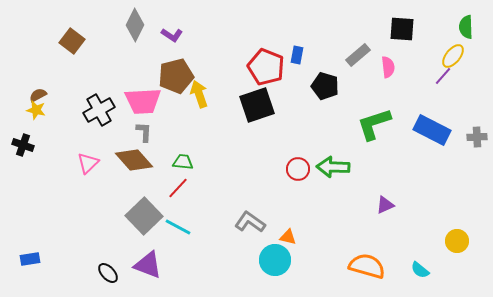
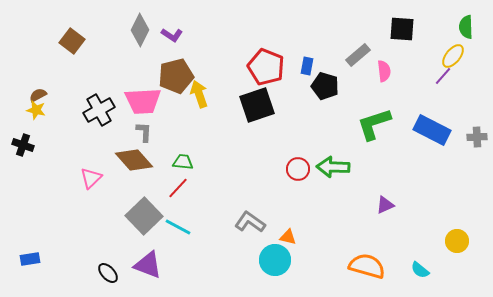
gray diamond at (135, 25): moved 5 px right, 5 px down
blue rectangle at (297, 55): moved 10 px right, 11 px down
pink semicircle at (388, 67): moved 4 px left, 4 px down
pink triangle at (88, 163): moved 3 px right, 15 px down
